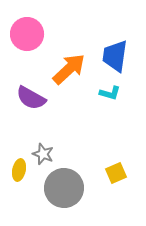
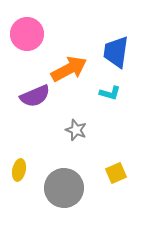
blue trapezoid: moved 1 px right, 4 px up
orange arrow: rotated 15 degrees clockwise
purple semicircle: moved 4 px right, 2 px up; rotated 52 degrees counterclockwise
gray star: moved 33 px right, 24 px up
